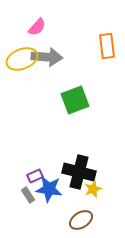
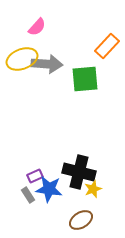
orange rectangle: rotated 50 degrees clockwise
gray arrow: moved 7 px down
green square: moved 10 px right, 21 px up; rotated 16 degrees clockwise
